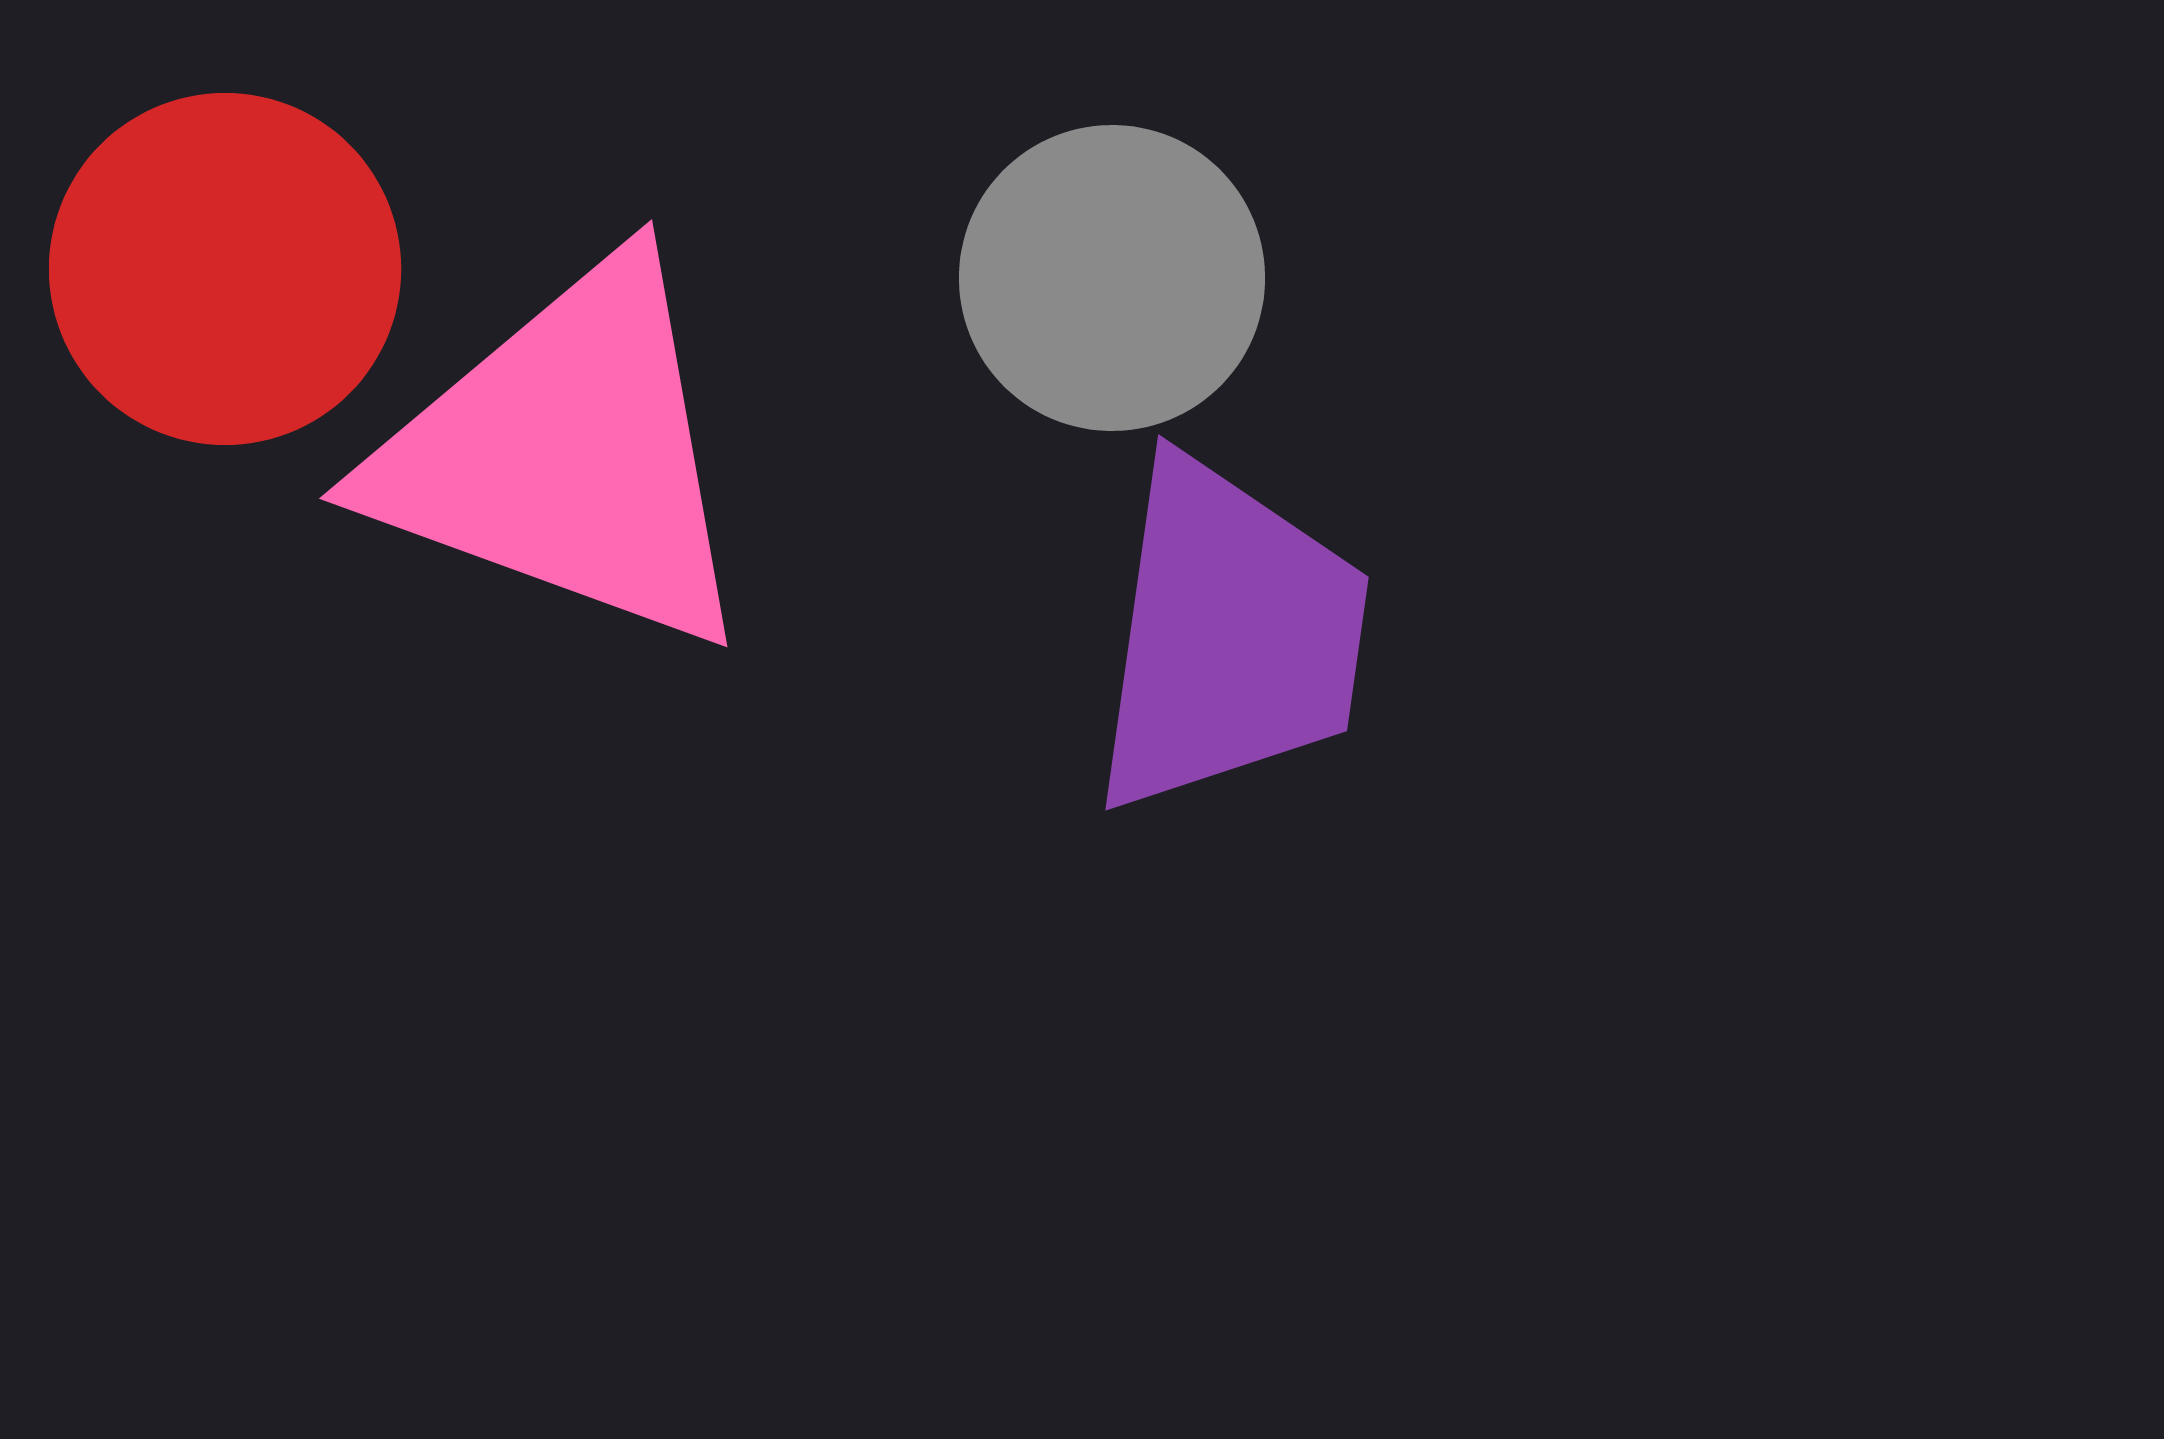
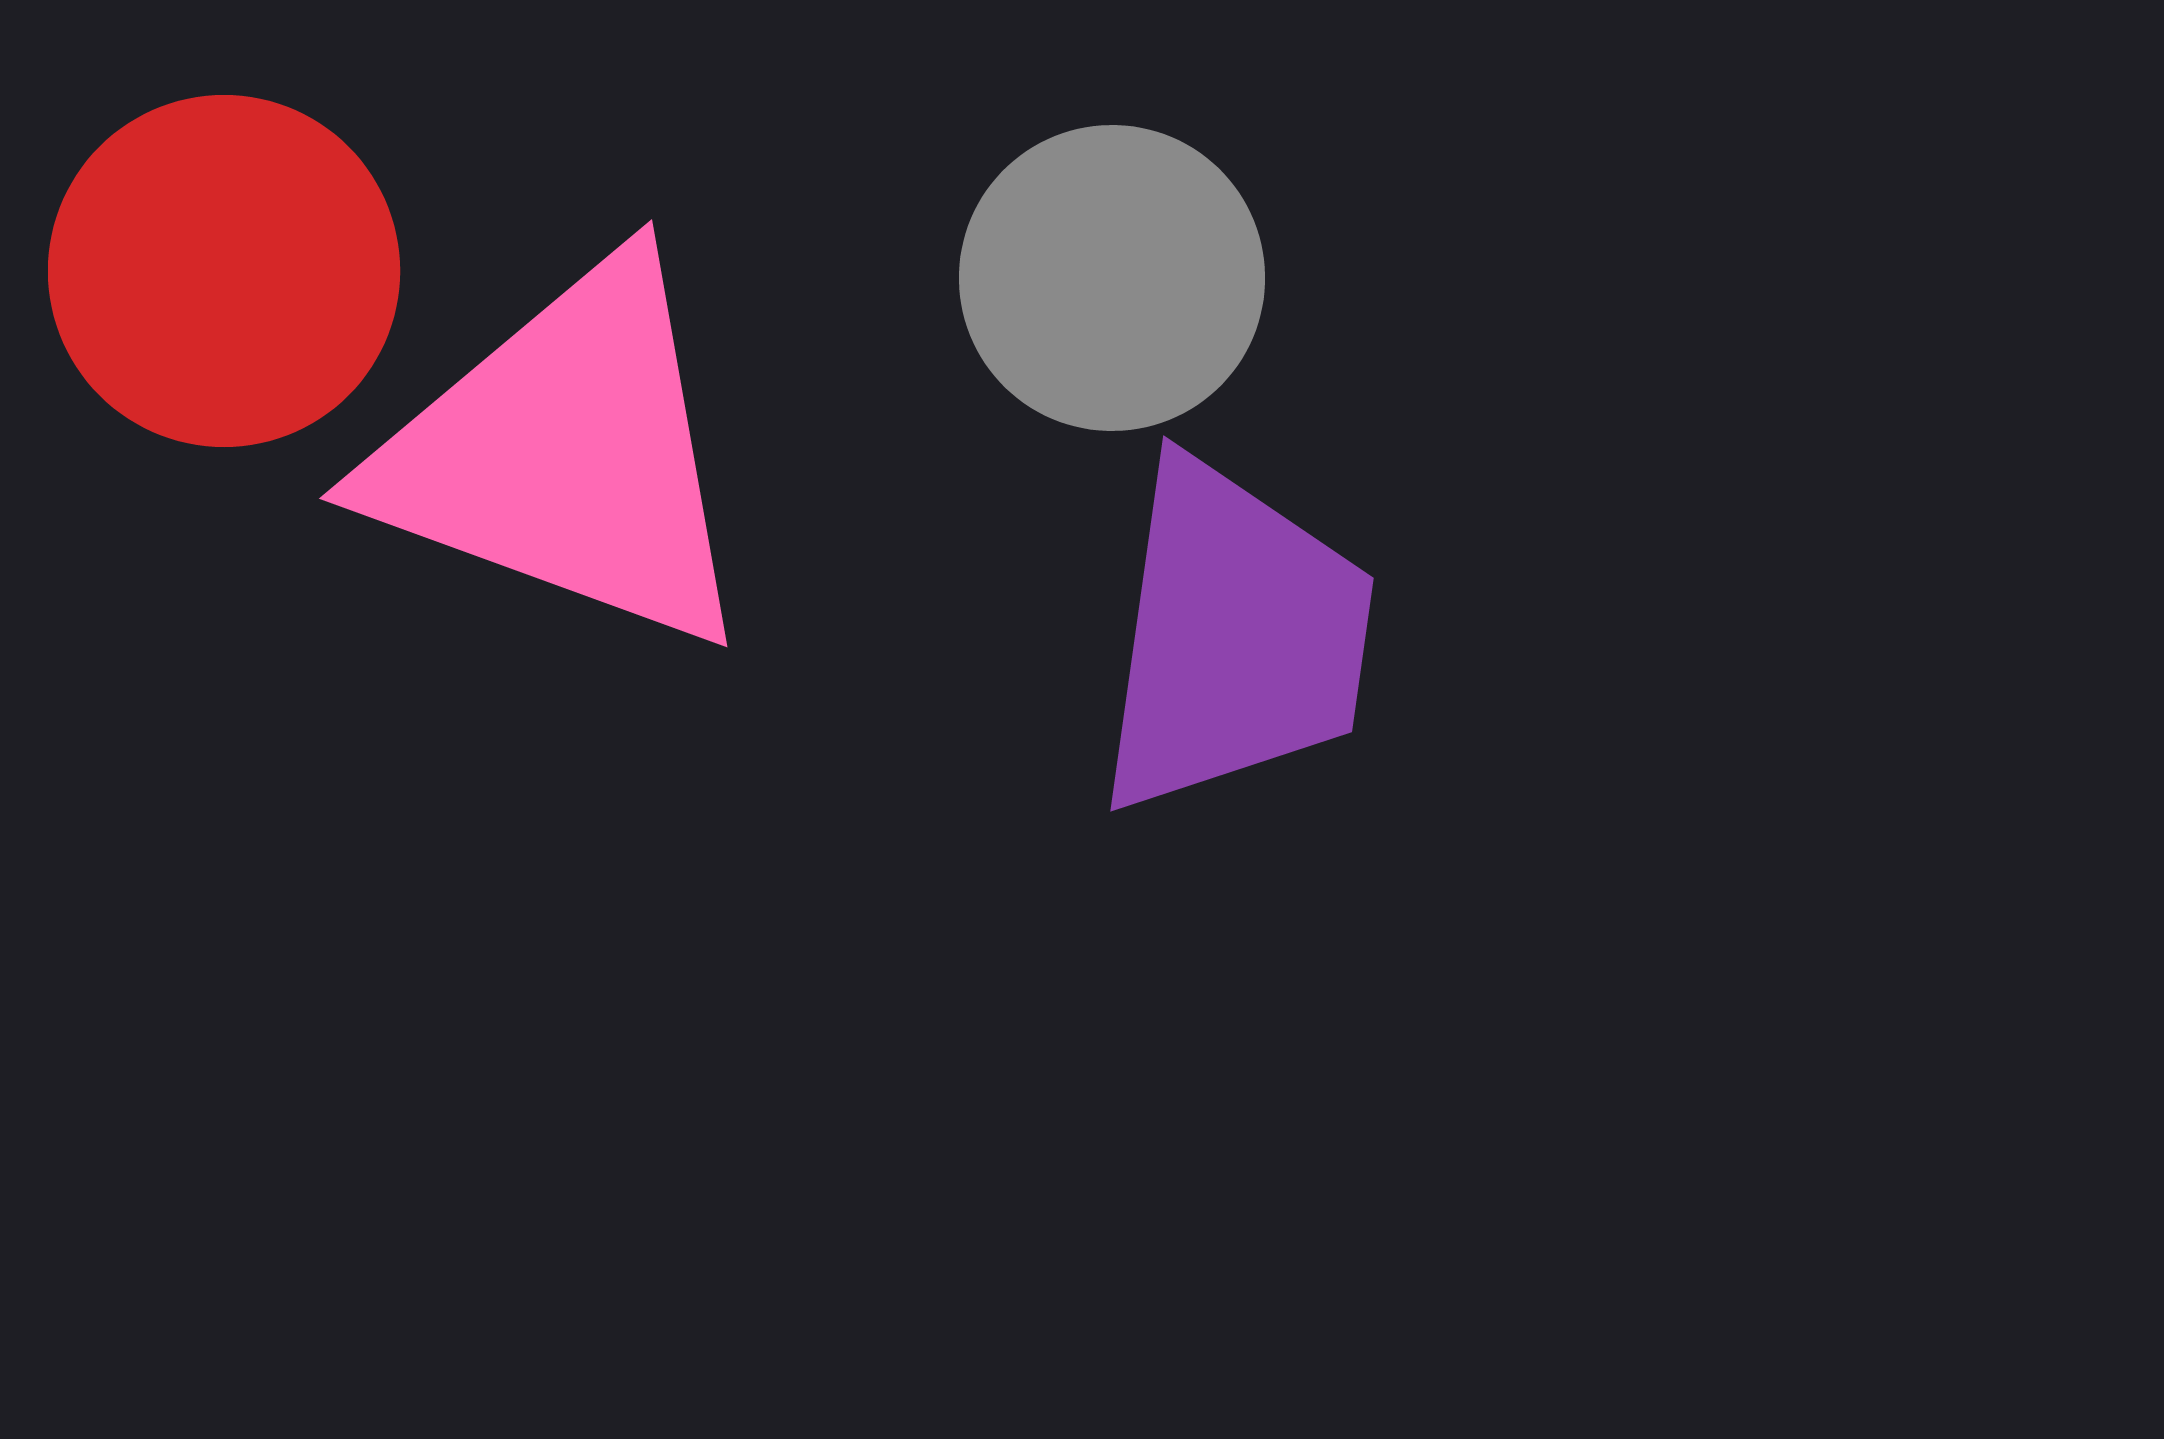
red circle: moved 1 px left, 2 px down
purple trapezoid: moved 5 px right, 1 px down
